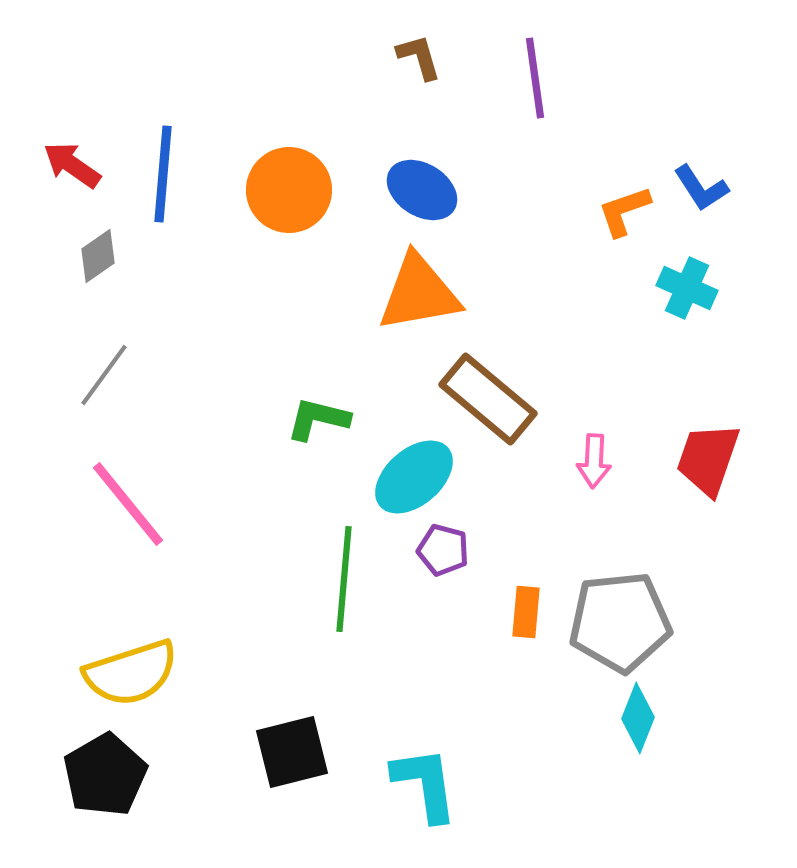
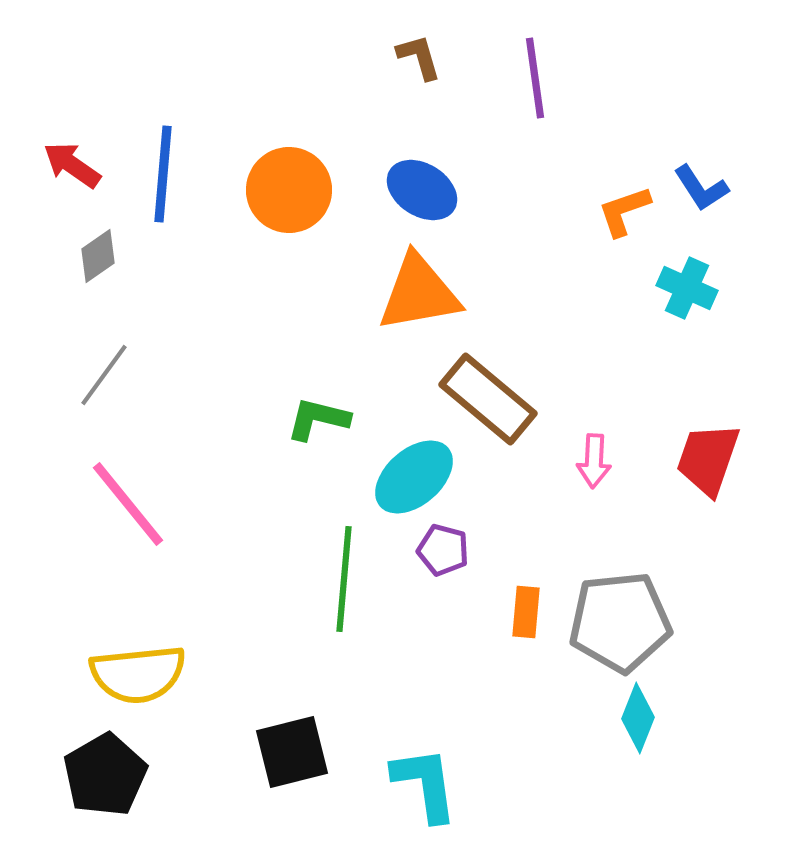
yellow semicircle: moved 7 px right, 1 px down; rotated 12 degrees clockwise
